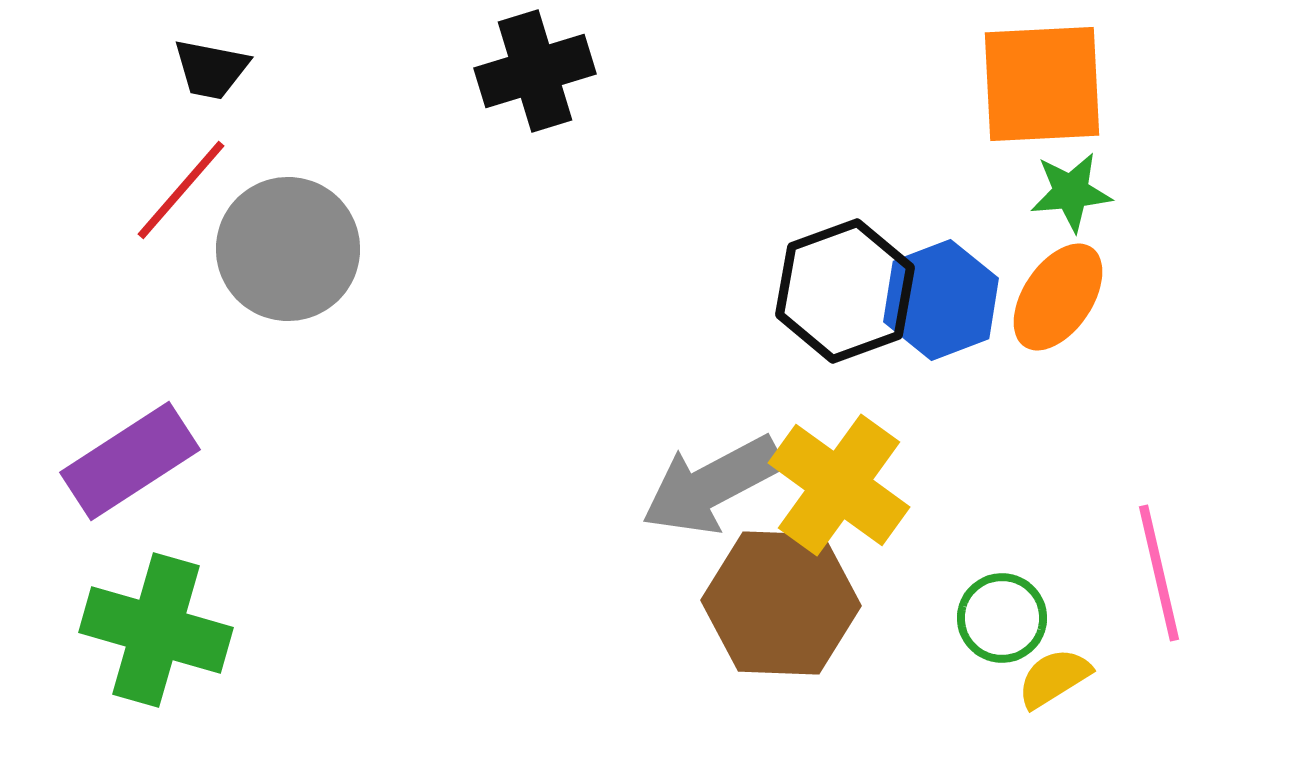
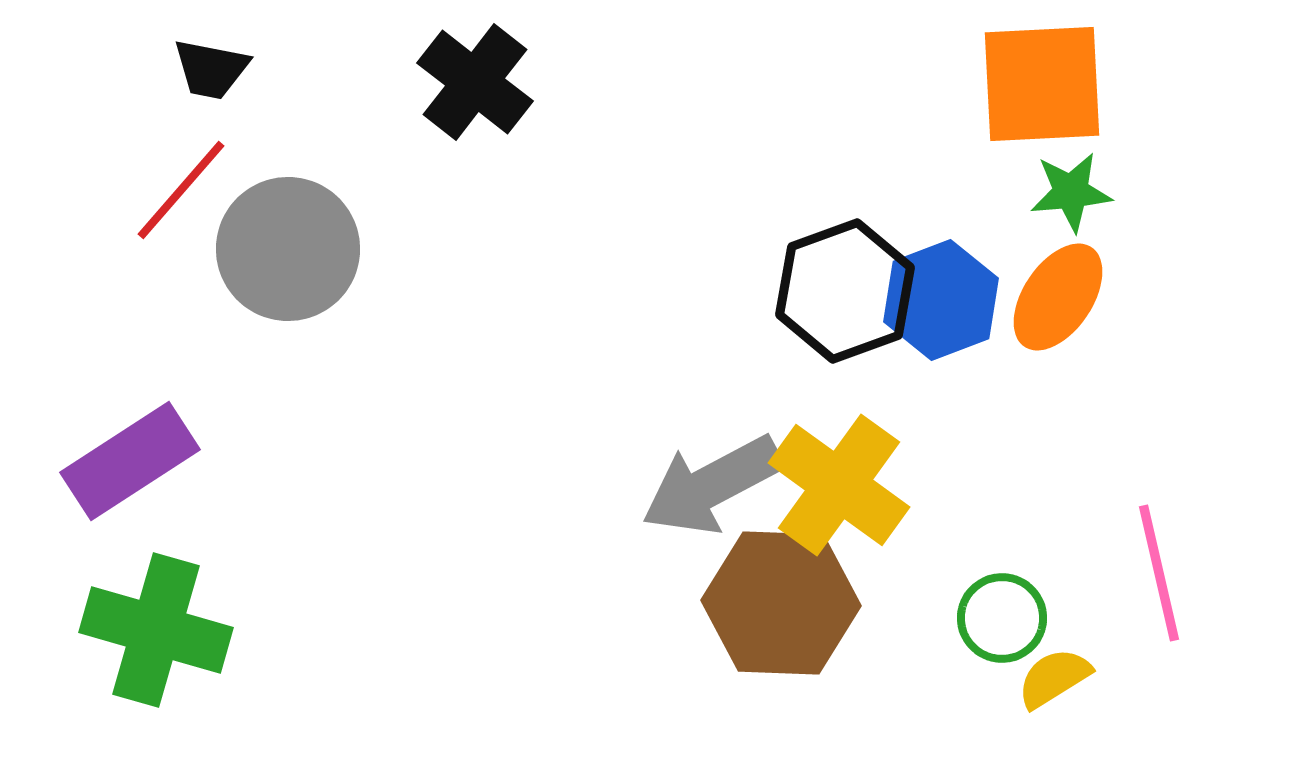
black cross: moved 60 px left, 11 px down; rotated 35 degrees counterclockwise
